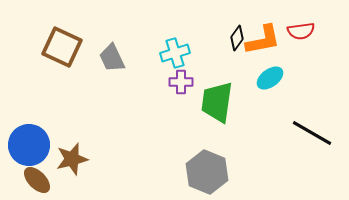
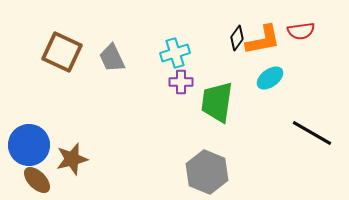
brown square: moved 5 px down
